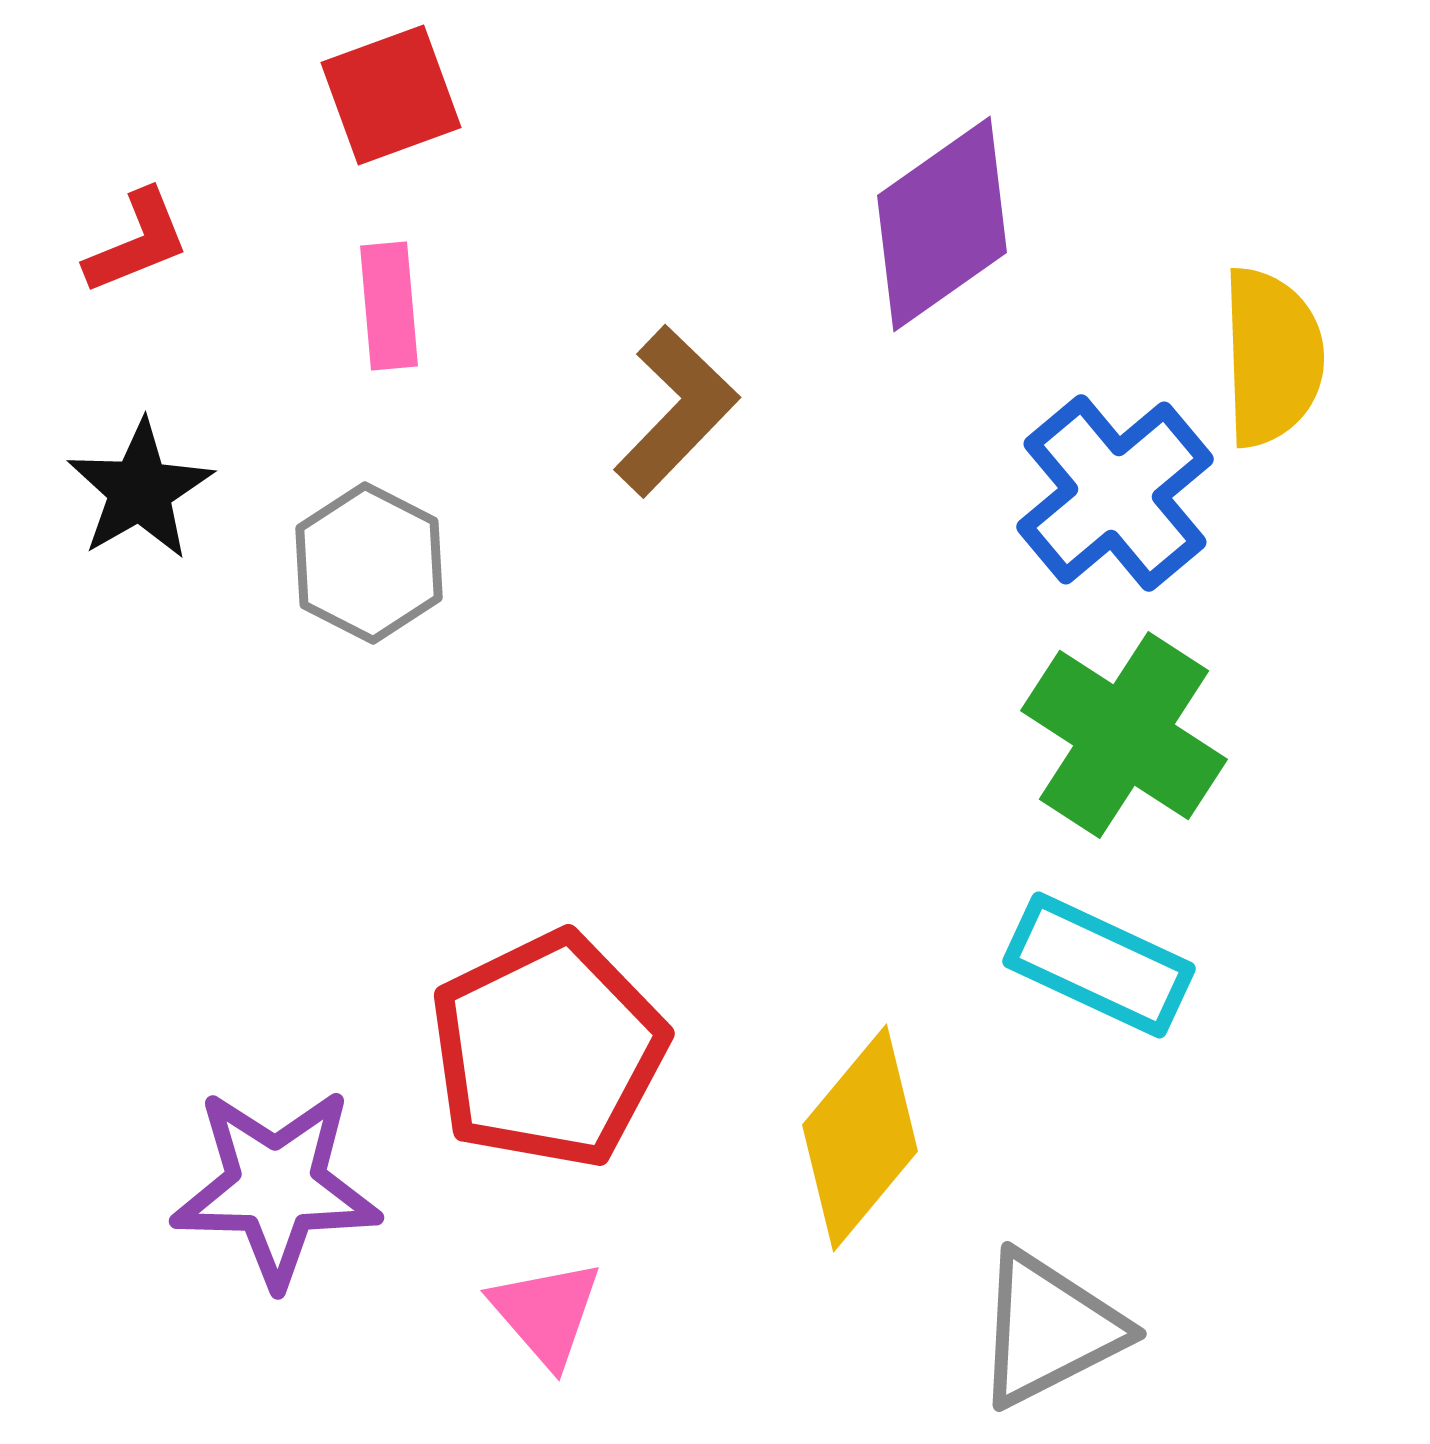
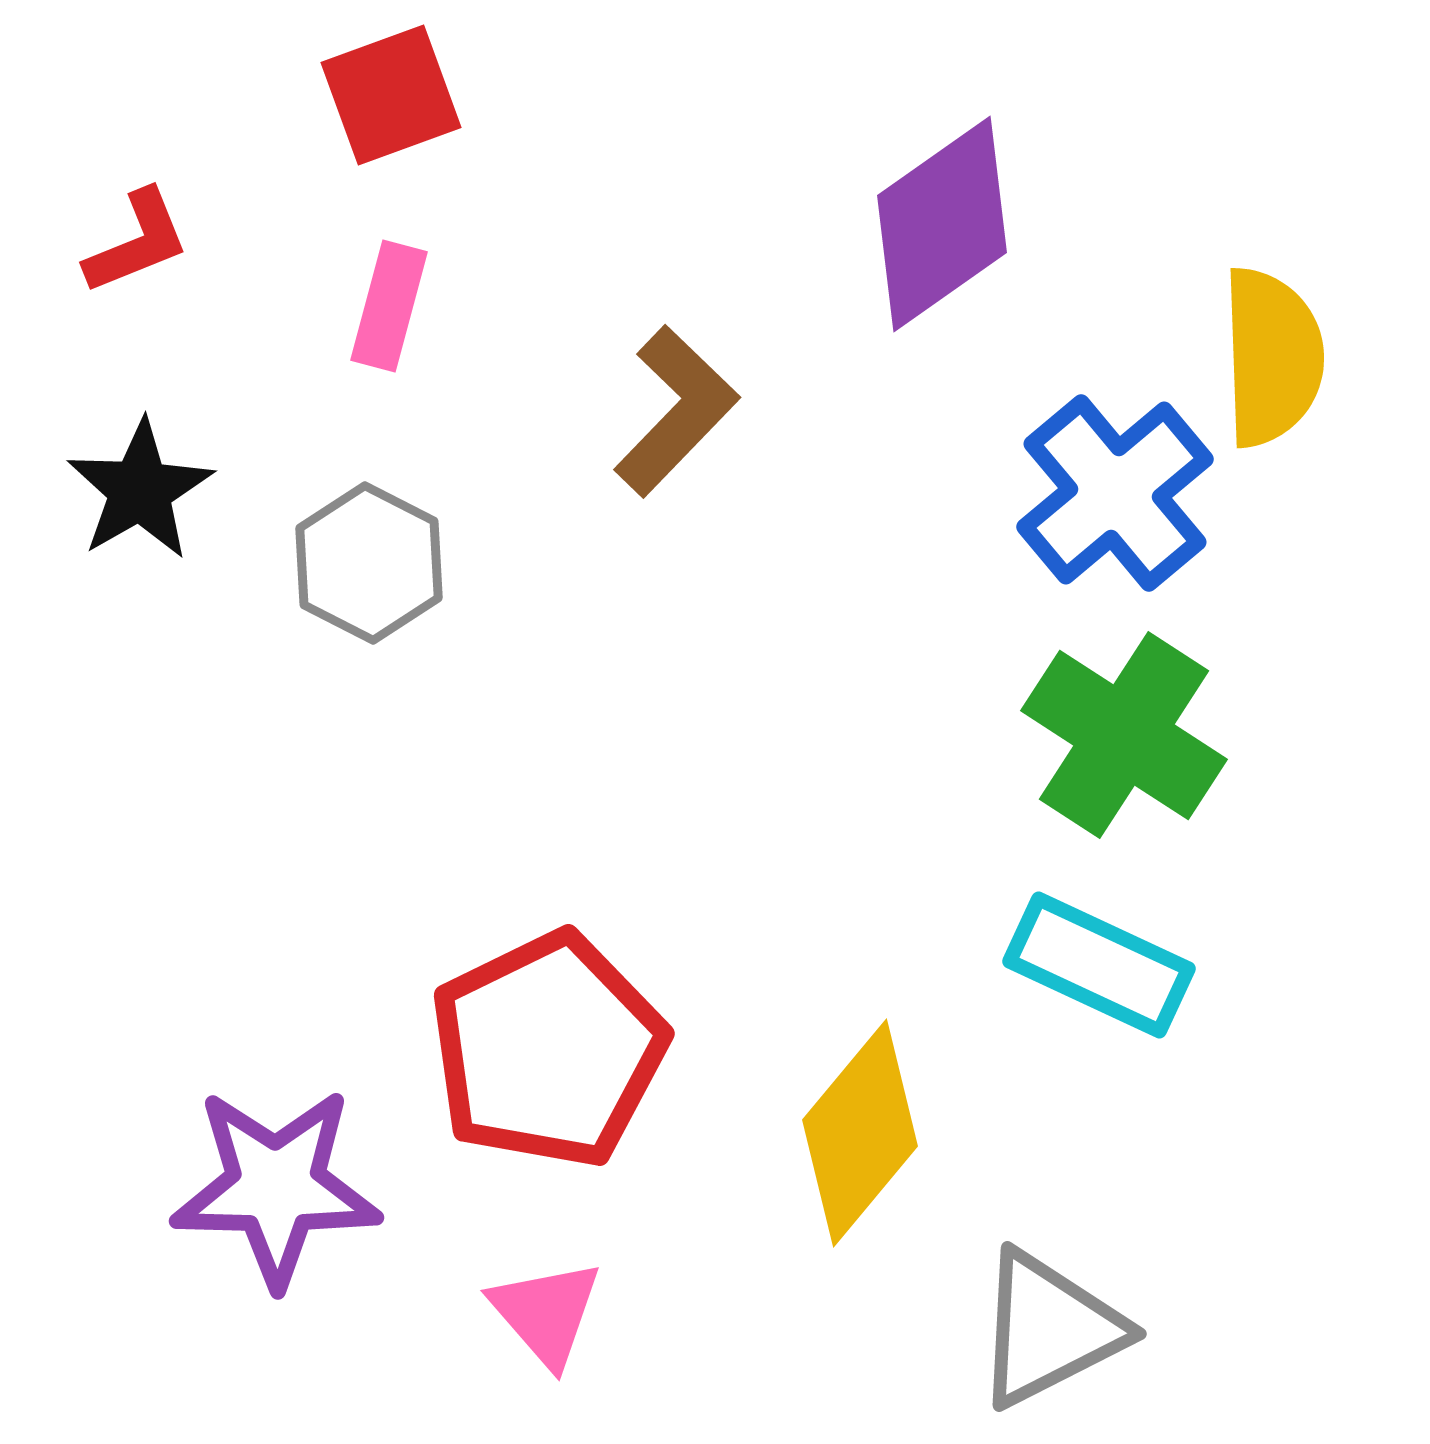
pink rectangle: rotated 20 degrees clockwise
yellow diamond: moved 5 px up
